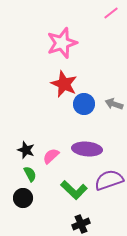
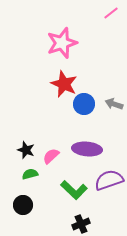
green semicircle: rotated 77 degrees counterclockwise
black circle: moved 7 px down
